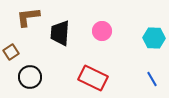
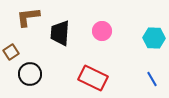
black circle: moved 3 px up
